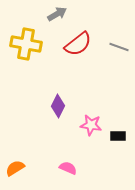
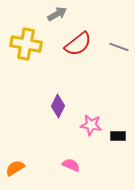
pink semicircle: moved 3 px right, 3 px up
